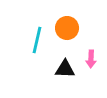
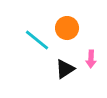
cyan line: rotated 64 degrees counterclockwise
black triangle: rotated 35 degrees counterclockwise
